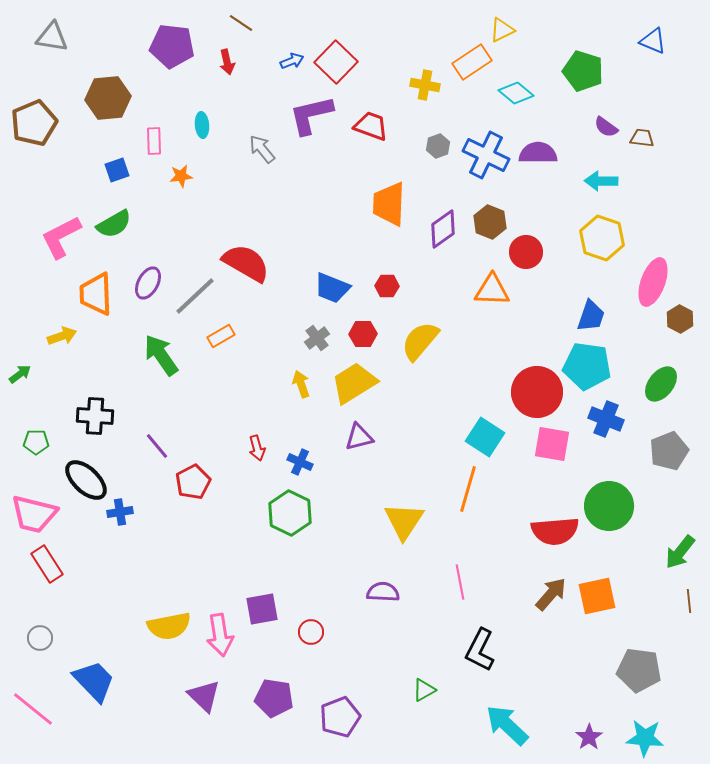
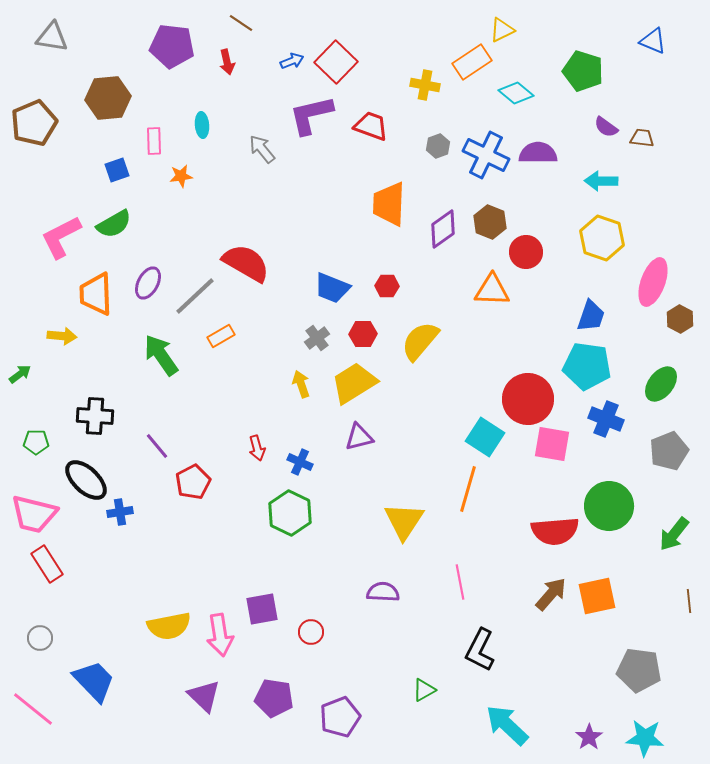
yellow arrow at (62, 336): rotated 24 degrees clockwise
red circle at (537, 392): moved 9 px left, 7 px down
green arrow at (680, 552): moved 6 px left, 18 px up
